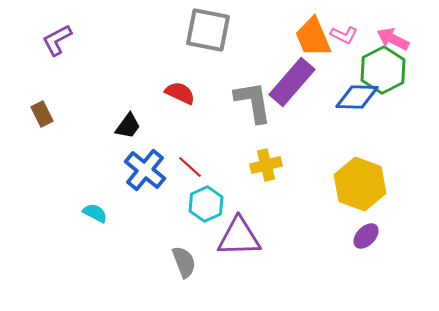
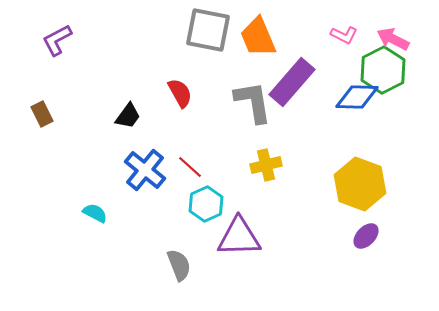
orange trapezoid: moved 55 px left
red semicircle: rotated 36 degrees clockwise
black trapezoid: moved 10 px up
gray semicircle: moved 5 px left, 3 px down
